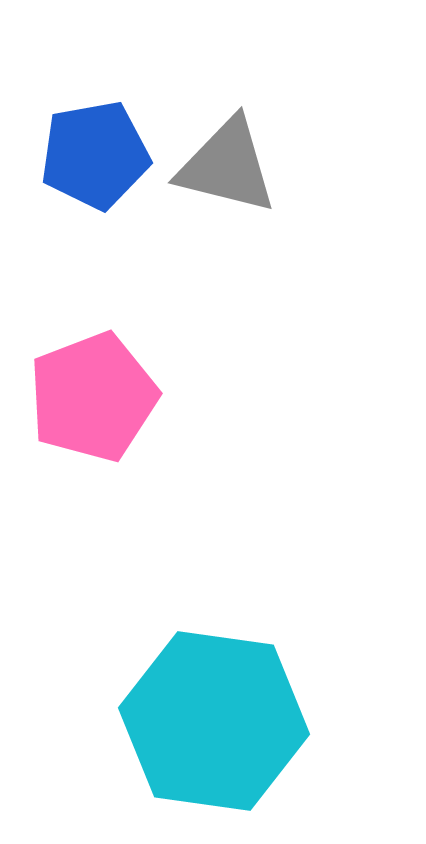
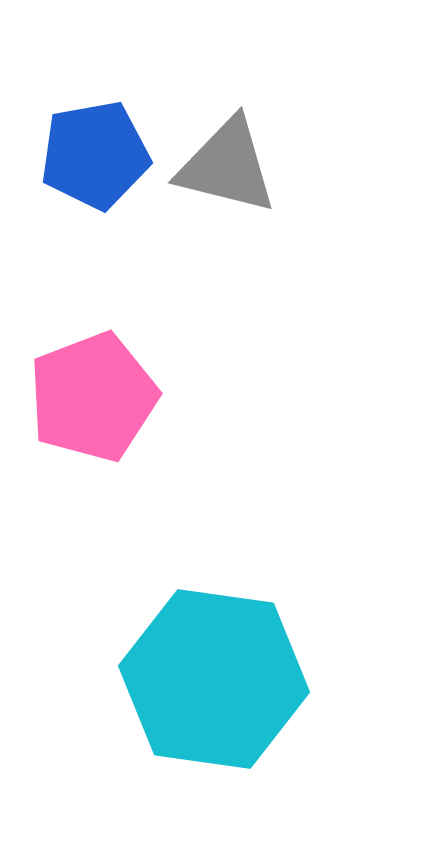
cyan hexagon: moved 42 px up
